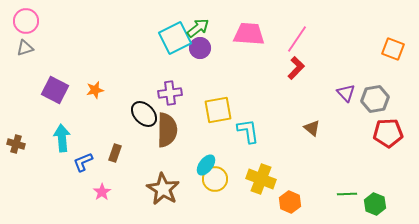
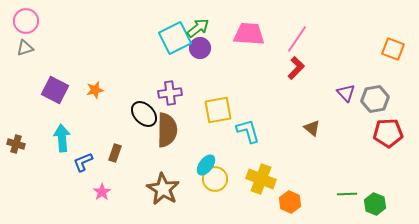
cyan L-shape: rotated 8 degrees counterclockwise
